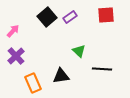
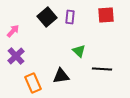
purple rectangle: rotated 48 degrees counterclockwise
